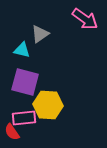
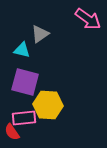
pink arrow: moved 3 px right
